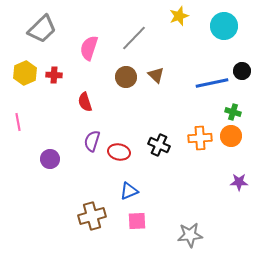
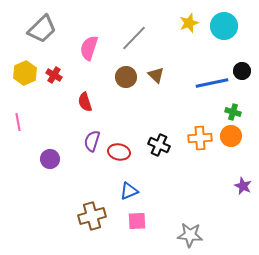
yellow star: moved 10 px right, 7 px down
red cross: rotated 28 degrees clockwise
purple star: moved 4 px right, 4 px down; rotated 24 degrees clockwise
gray star: rotated 10 degrees clockwise
